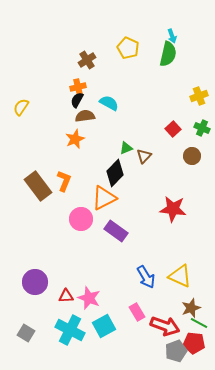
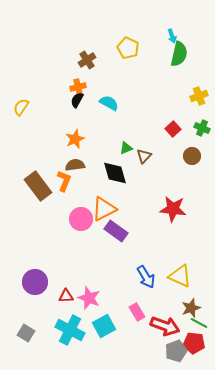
green semicircle: moved 11 px right
brown semicircle: moved 10 px left, 49 px down
black diamond: rotated 60 degrees counterclockwise
orange triangle: moved 11 px down
